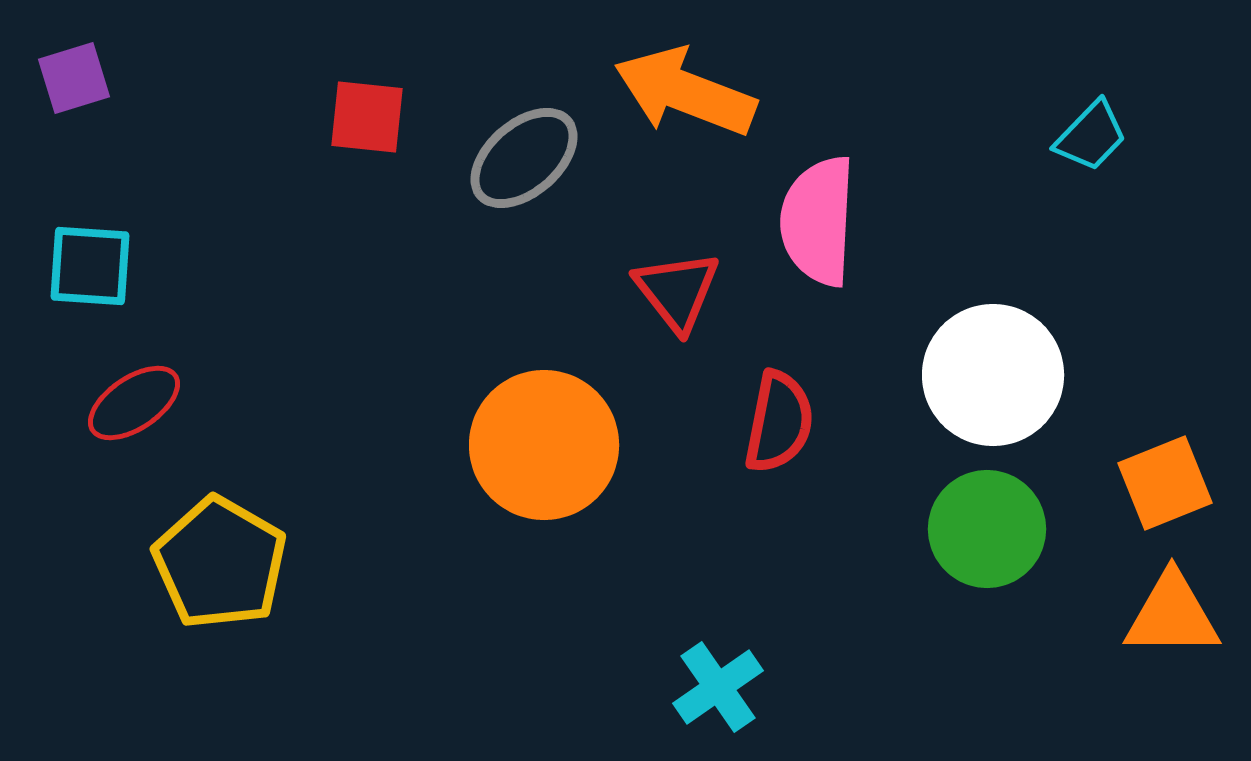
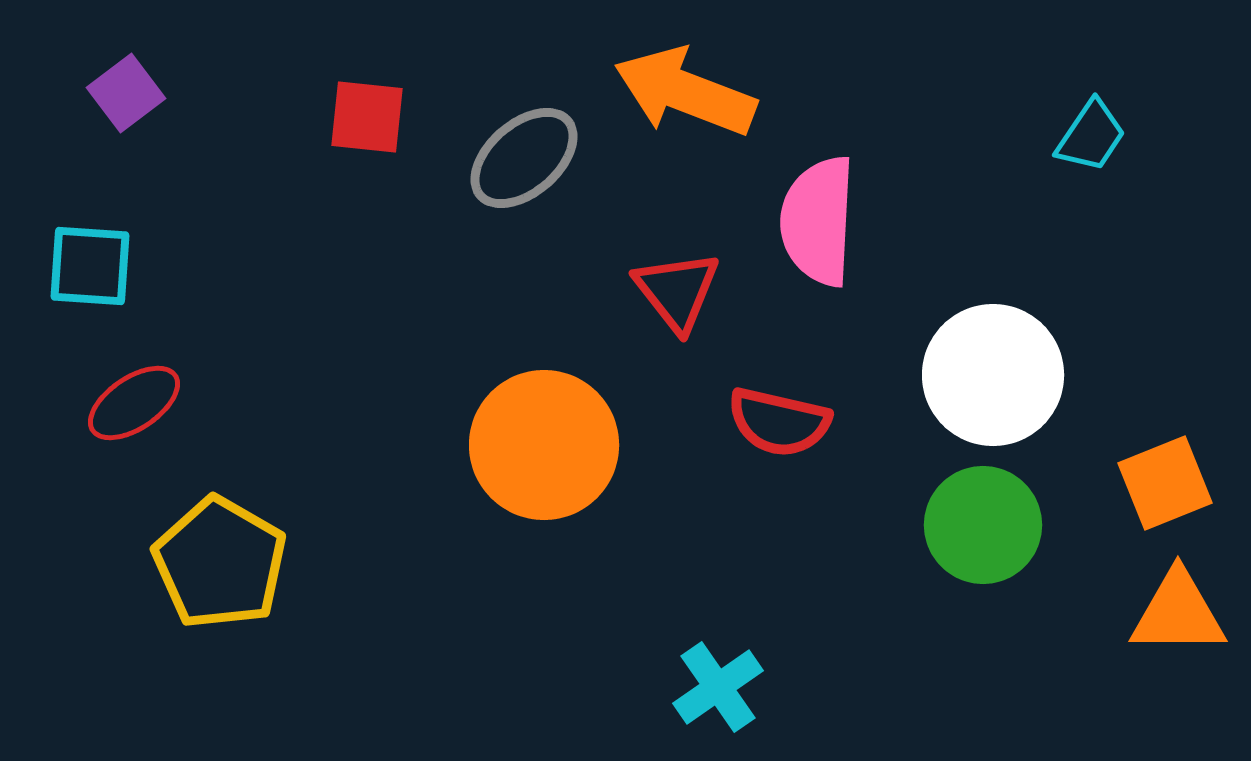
purple square: moved 52 px right, 15 px down; rotated 20 degrees counterclockwise
cyan trapezoid: rotated 10 degrees counterclockwise
red semicircle: rotated 92 degrees clockwise
green circle: moved 4 px left, 4 px up
orange triangle: moved 6 px right, 2 px up
